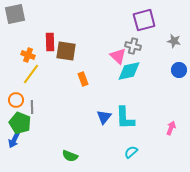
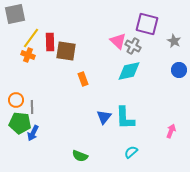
purple square: moved 3 px right, 4 px down; rotated 30 degrees clockwise
gray star: rotated 16 degrees clockwise
gray cross: rotated 14 degrees clockwise
pink triangle: moved 15 px up
yellow line: moved 36 px up
green pentagon: rotated 15 degrees counterclockwise
pink arrow: moved 3 px down
blue arrow: moved 19 px right, 7 px up
green semicircle: moved 10 px right
